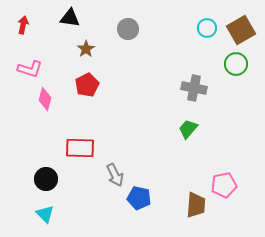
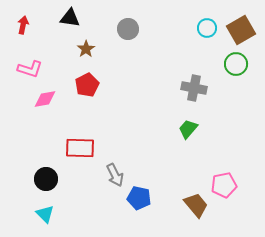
pink diamond: rotated 65 degrees clockwise
brown trapezoid: rotated 44 degrees counterclockwise
